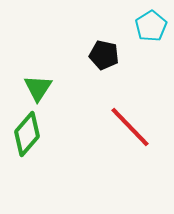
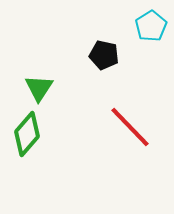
green triangle: moved 1 px right
